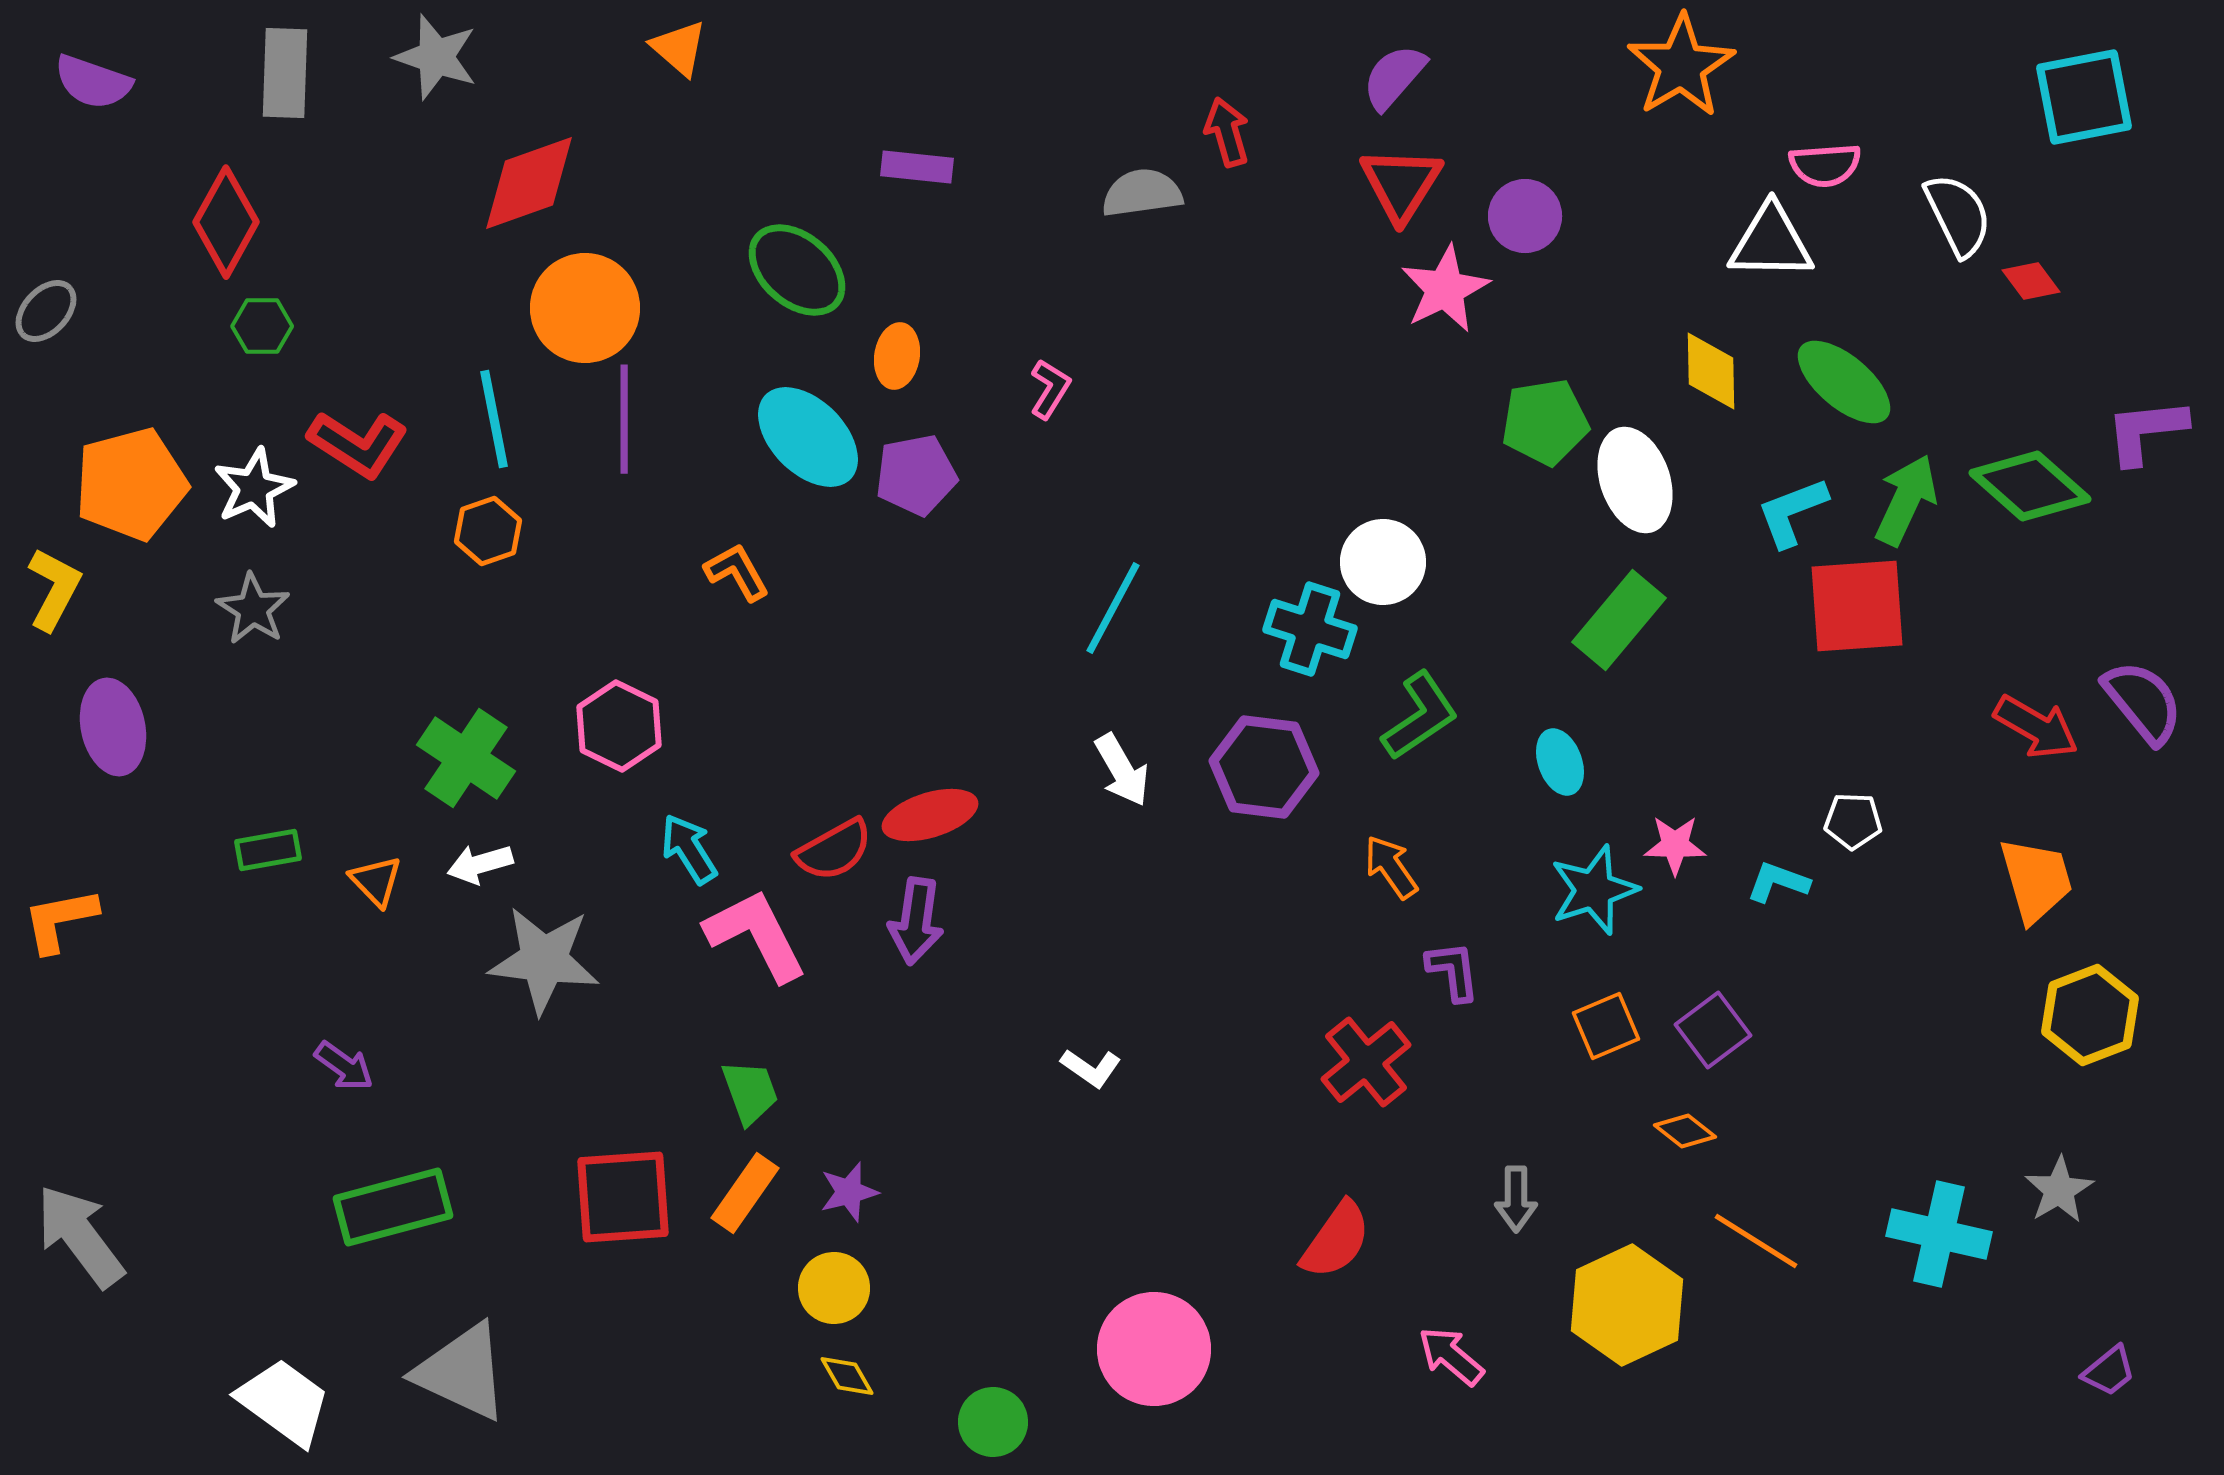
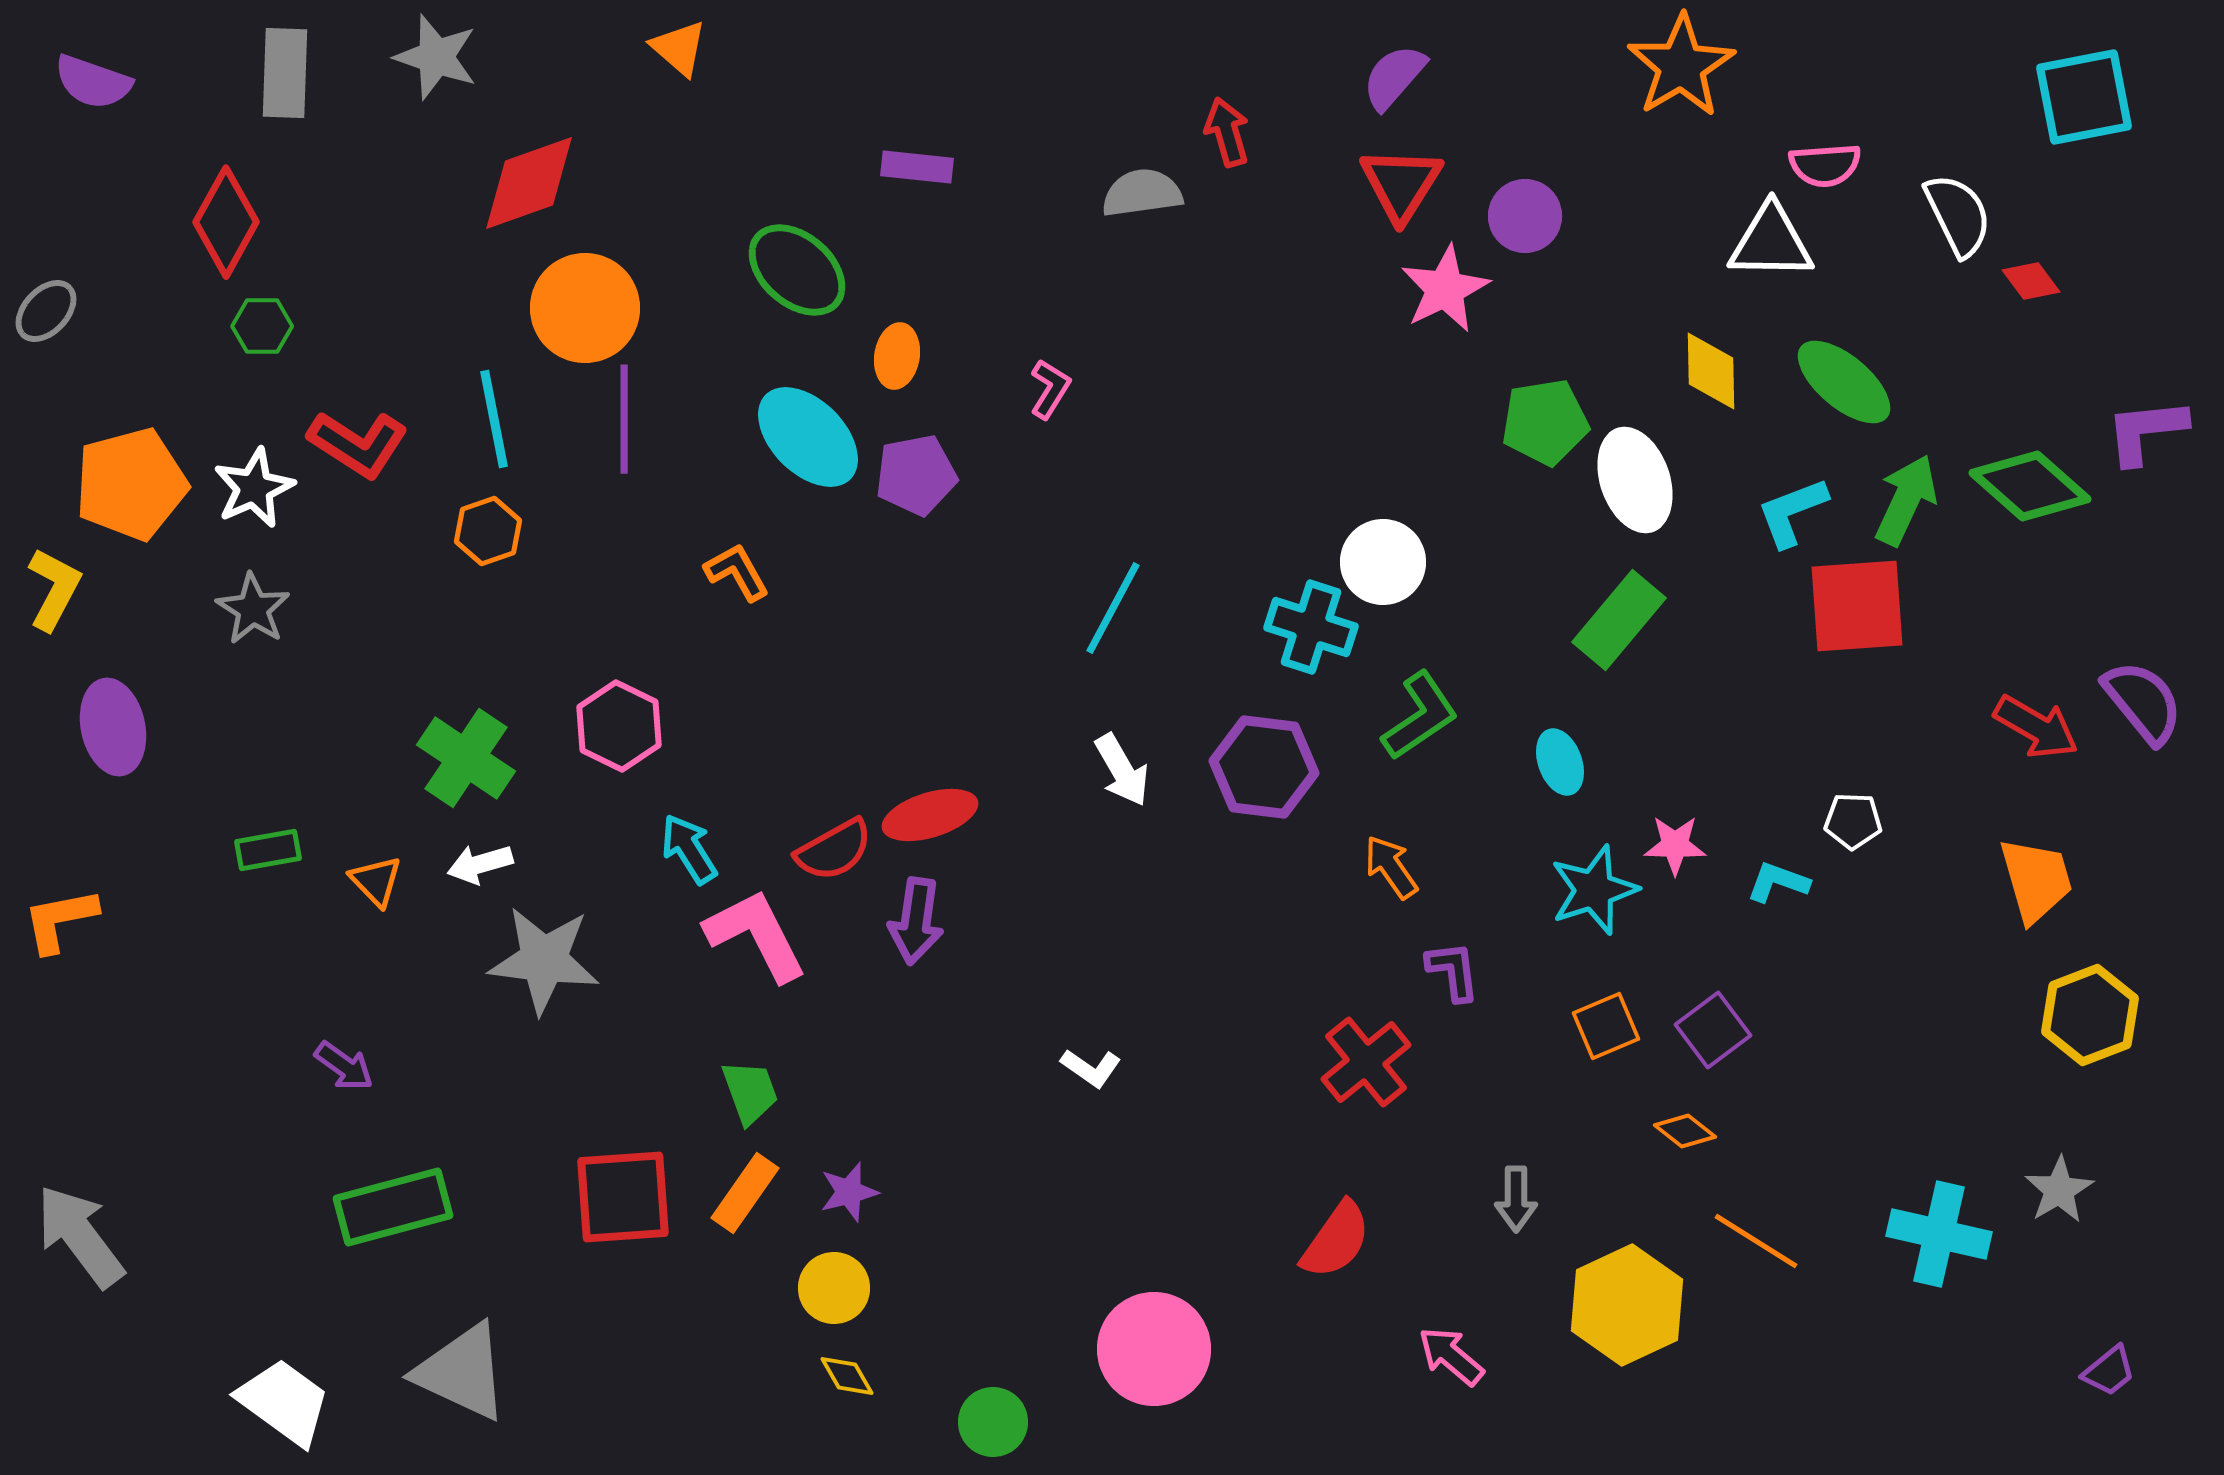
cyan cross at (1310, 629): moved 1 px right, 2 px up
